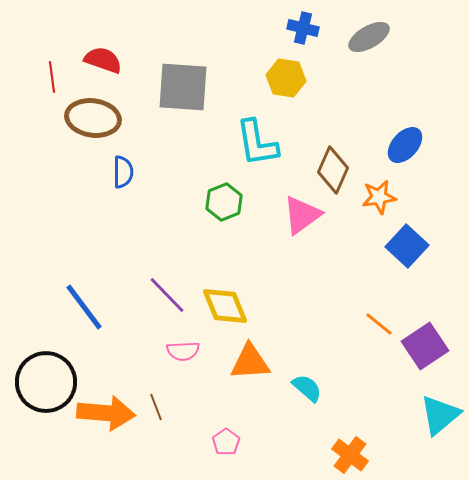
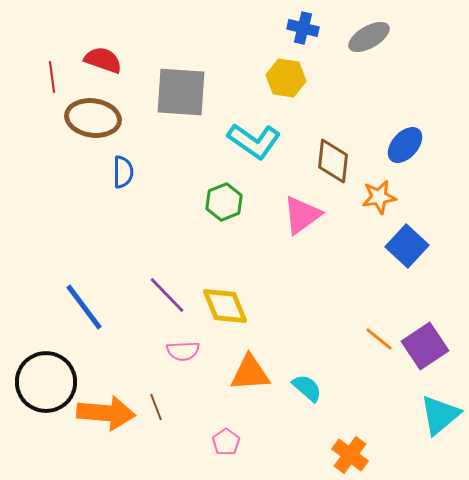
gray square: moved 2 px left, 5 px down
cyan L-shape: moved 3 px left, 2 px up; rotated 46 degrees counterclockwise
brown diamond: moved 9 px up; rotated 18 degrees counterclockwise
orange line: moved 15 px down
orange triangle: moved 11 px down
